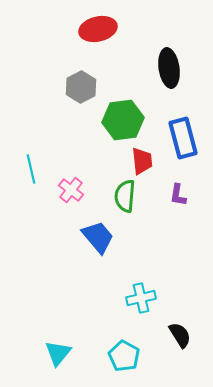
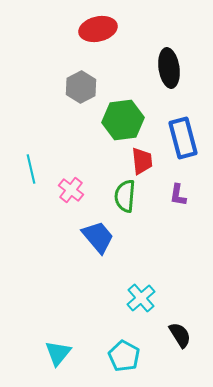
cyan cross: rotated 28 degrees counterclockwise
